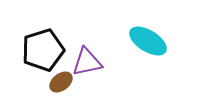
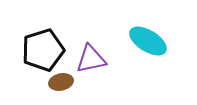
purple triangle: moved 4 px right, 3 px up
brown ellipse: rotated 25 degrees clockwise
